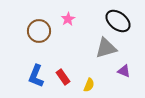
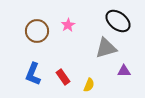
pink star: moved 6 px down
brown circle: moved 2 px left
purple triangle: rotated 24 degrees counterclockwise
blue L-shape: moved 3 px left, 2 px up
